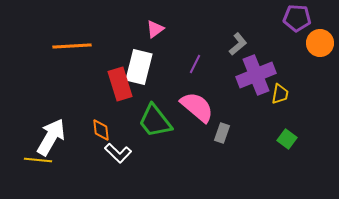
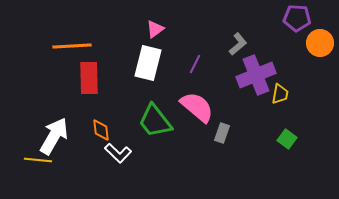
white rectangle: moved 9 px right, 4 px up
red rectangle: moved 31 px left, 6 px up; rotated 16 degrees clockwise
white arrow: moved 3 px right, 1 px up
